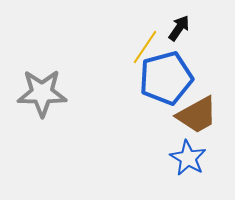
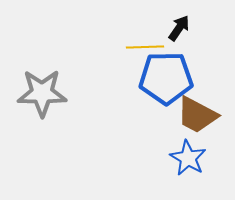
yellow line: rotated 54 degrees clockwise
blue pentagon: rotated 14 degrees clockwise
brown trapezoid: rotated 57 degrees clockwise
